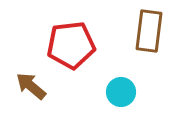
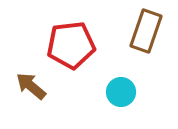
brown rectangle: moved 3 px left; rotated 12 degrees clockwise
